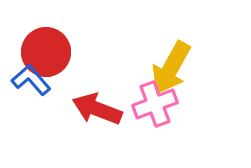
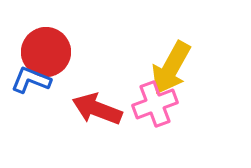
blue L-shape: rotated 27 degrees counterclockwise
